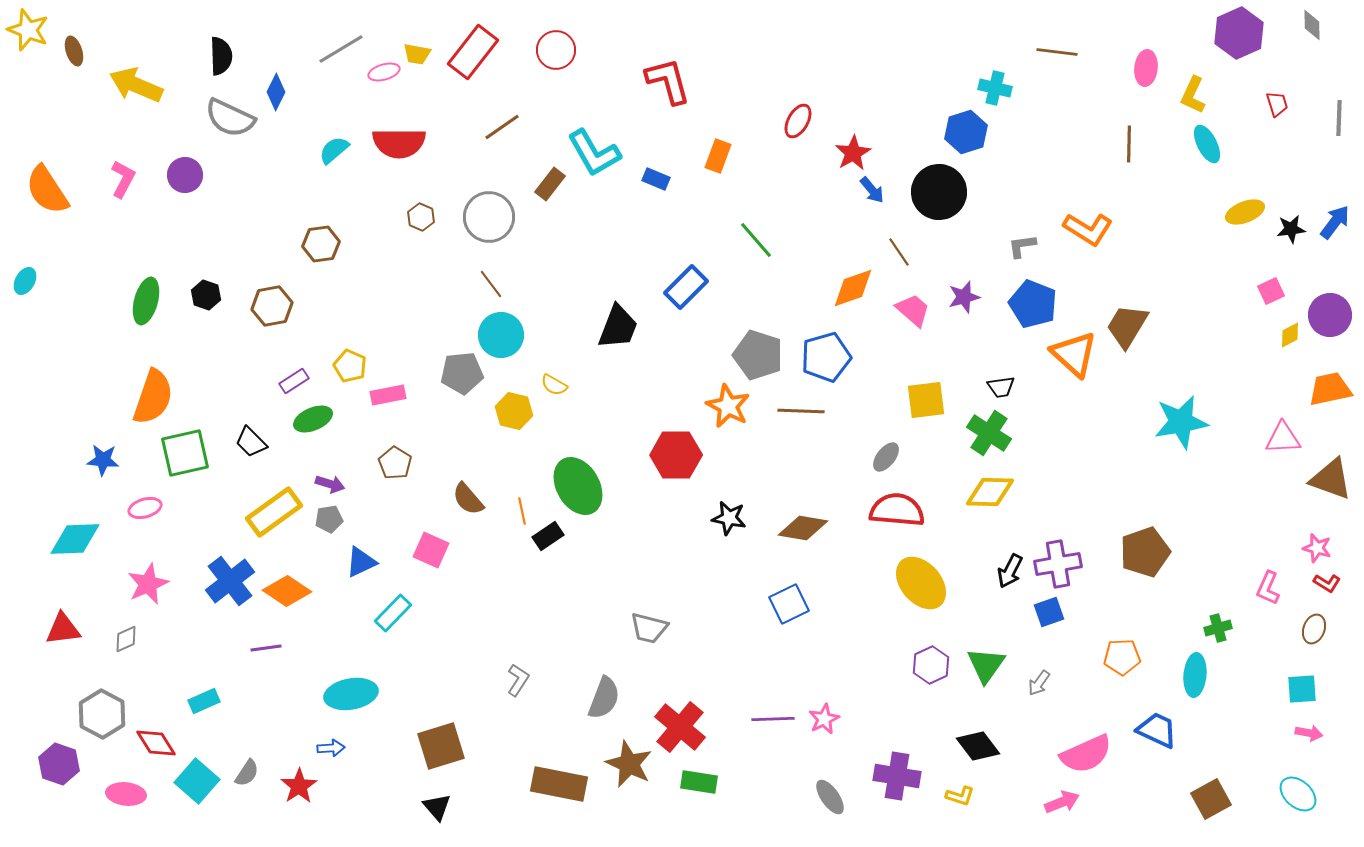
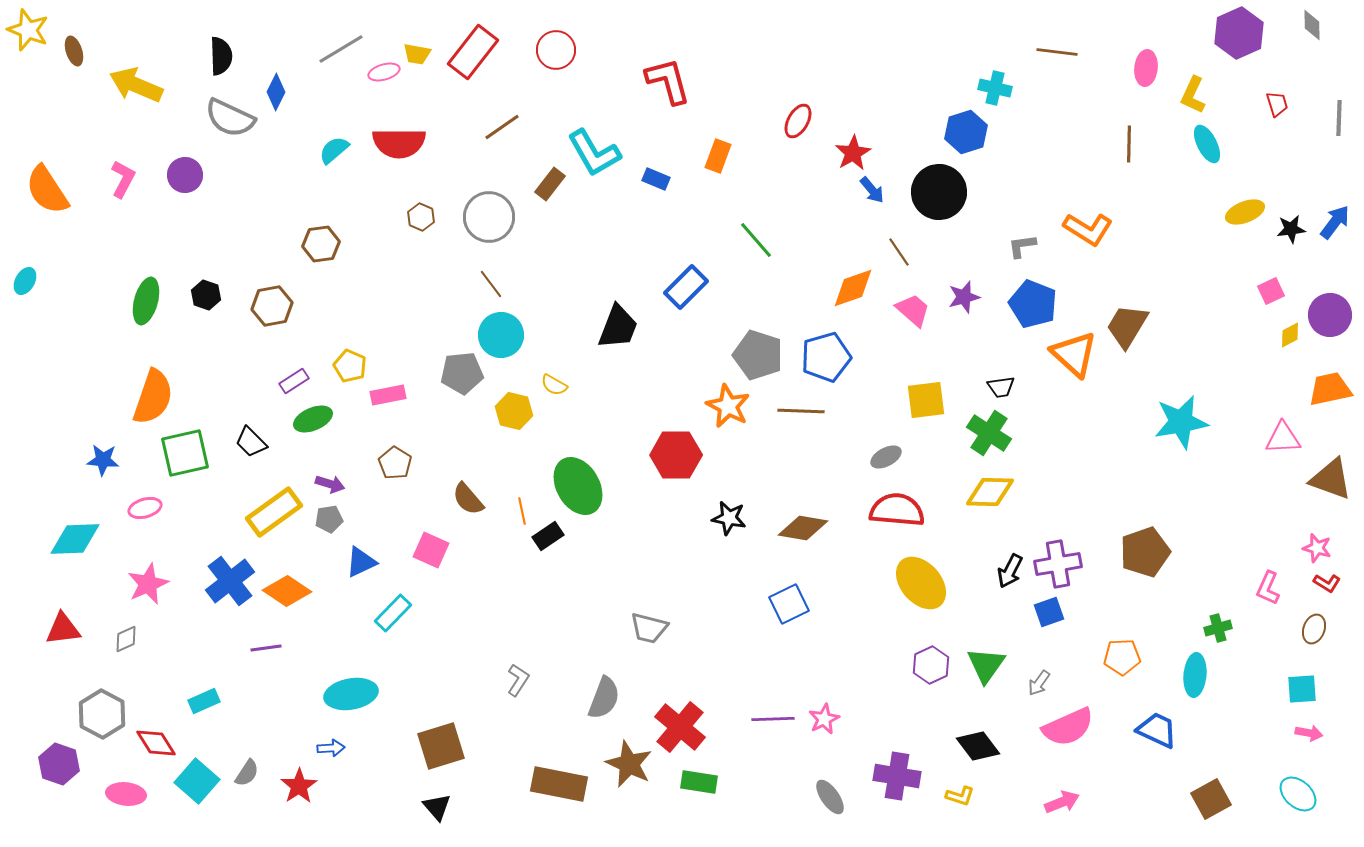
gray ellipse at (886, 457): rotated 24 degrees clockwise
pink semicircle at (1086, 754): moved 18 px left, 27 px up
